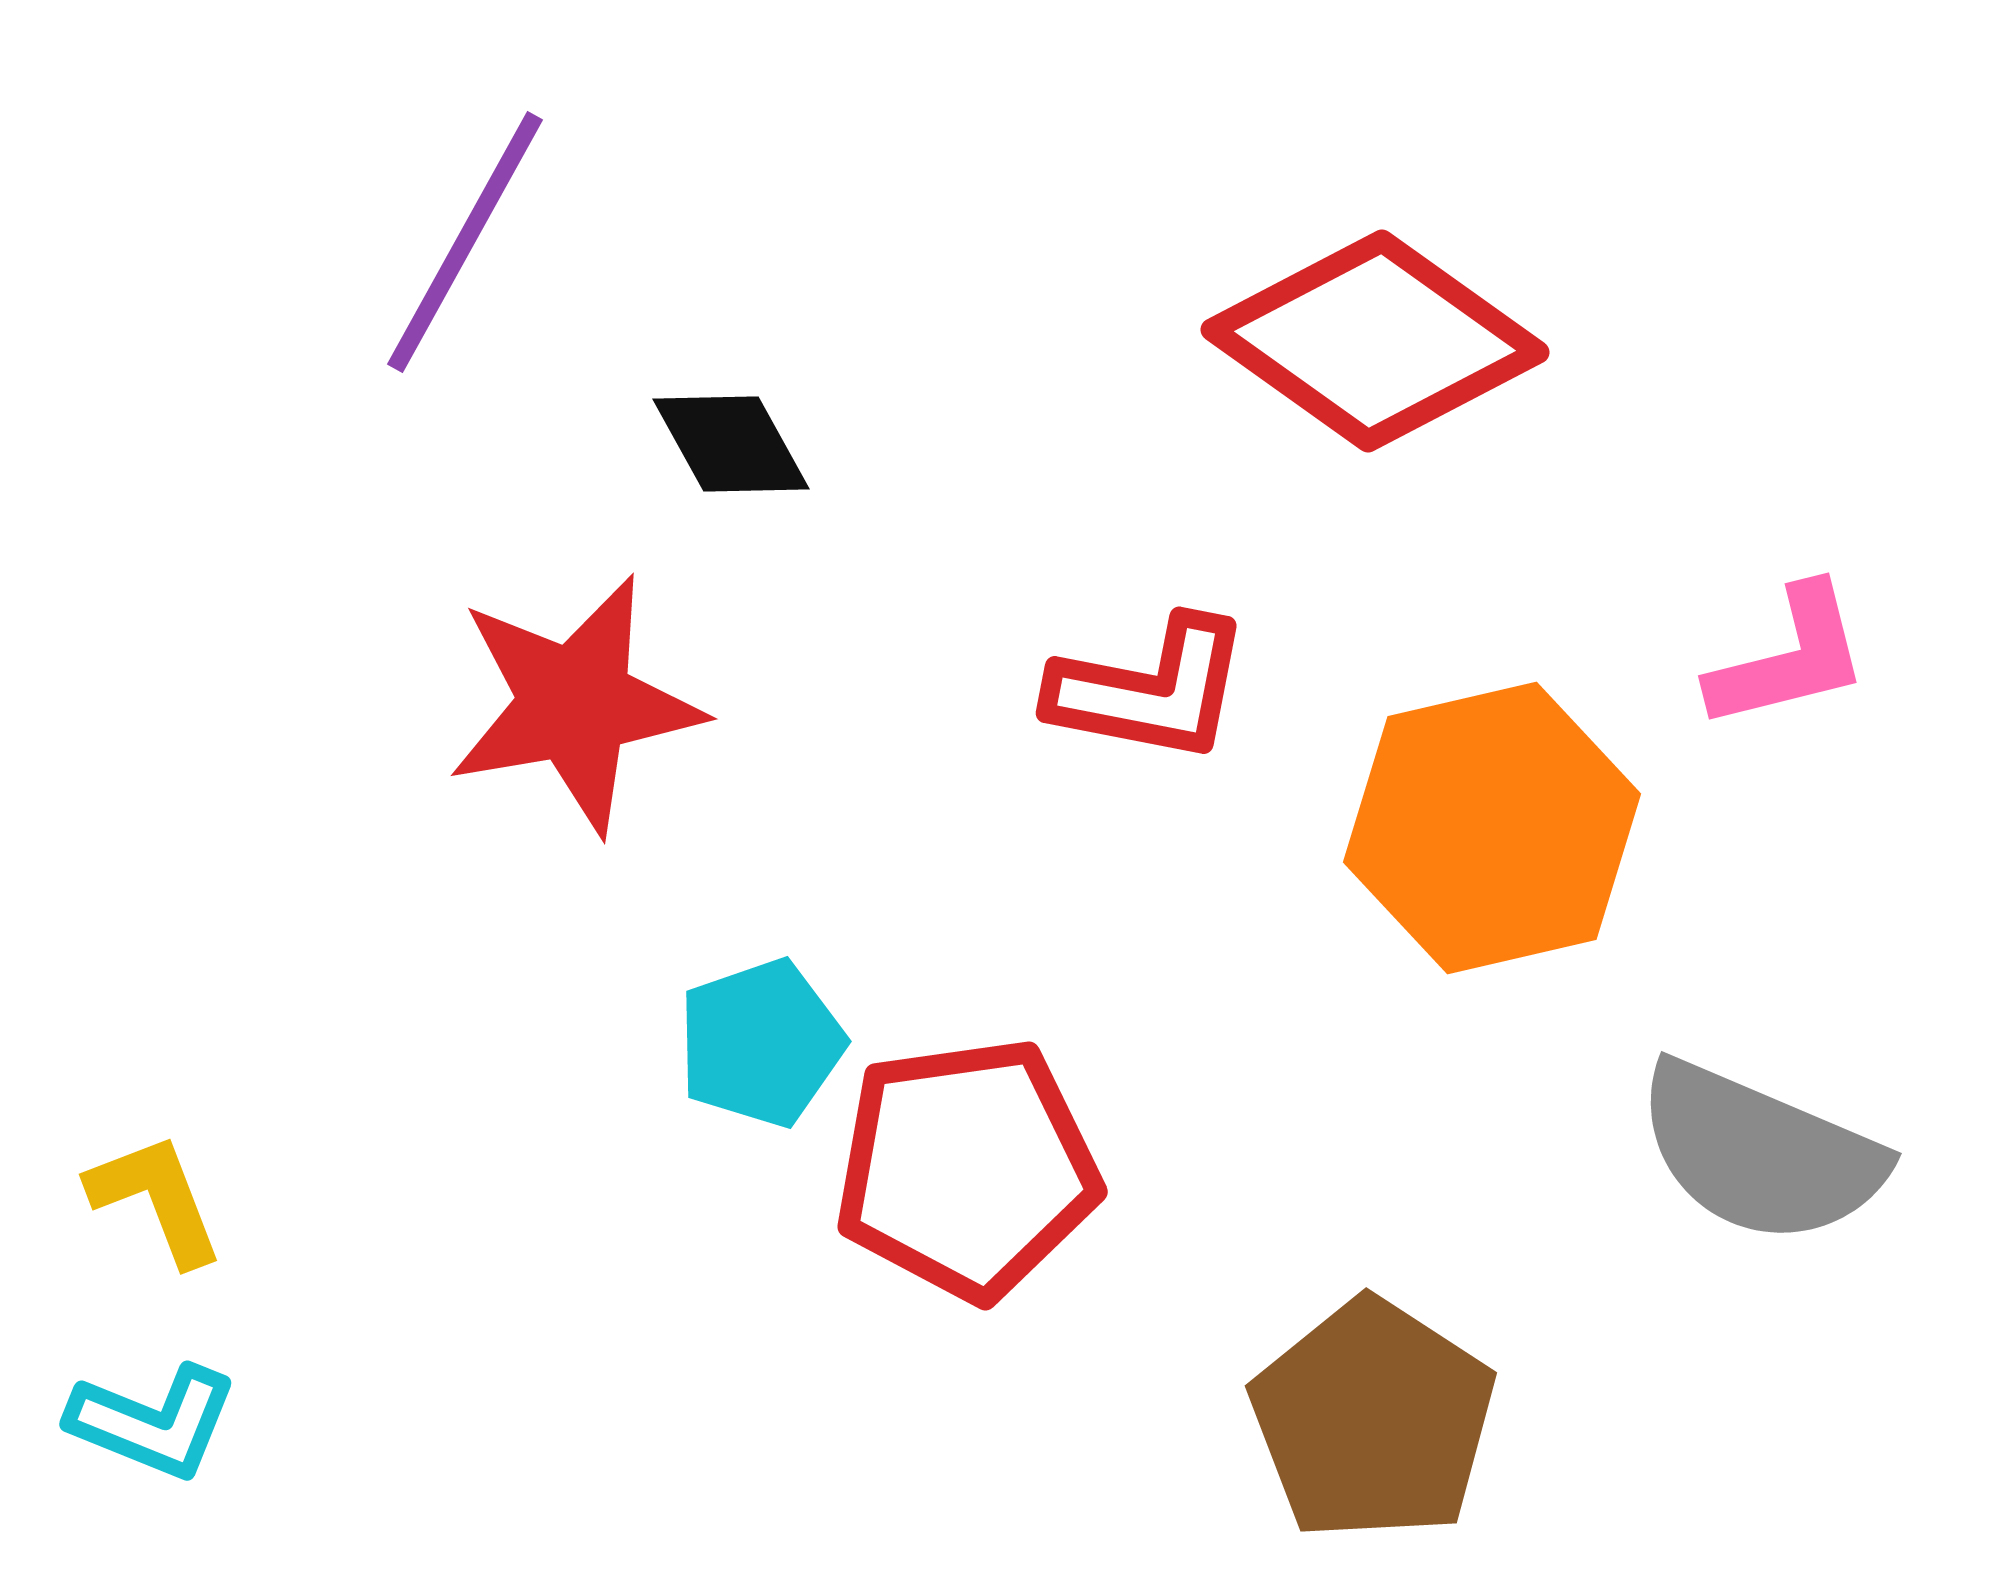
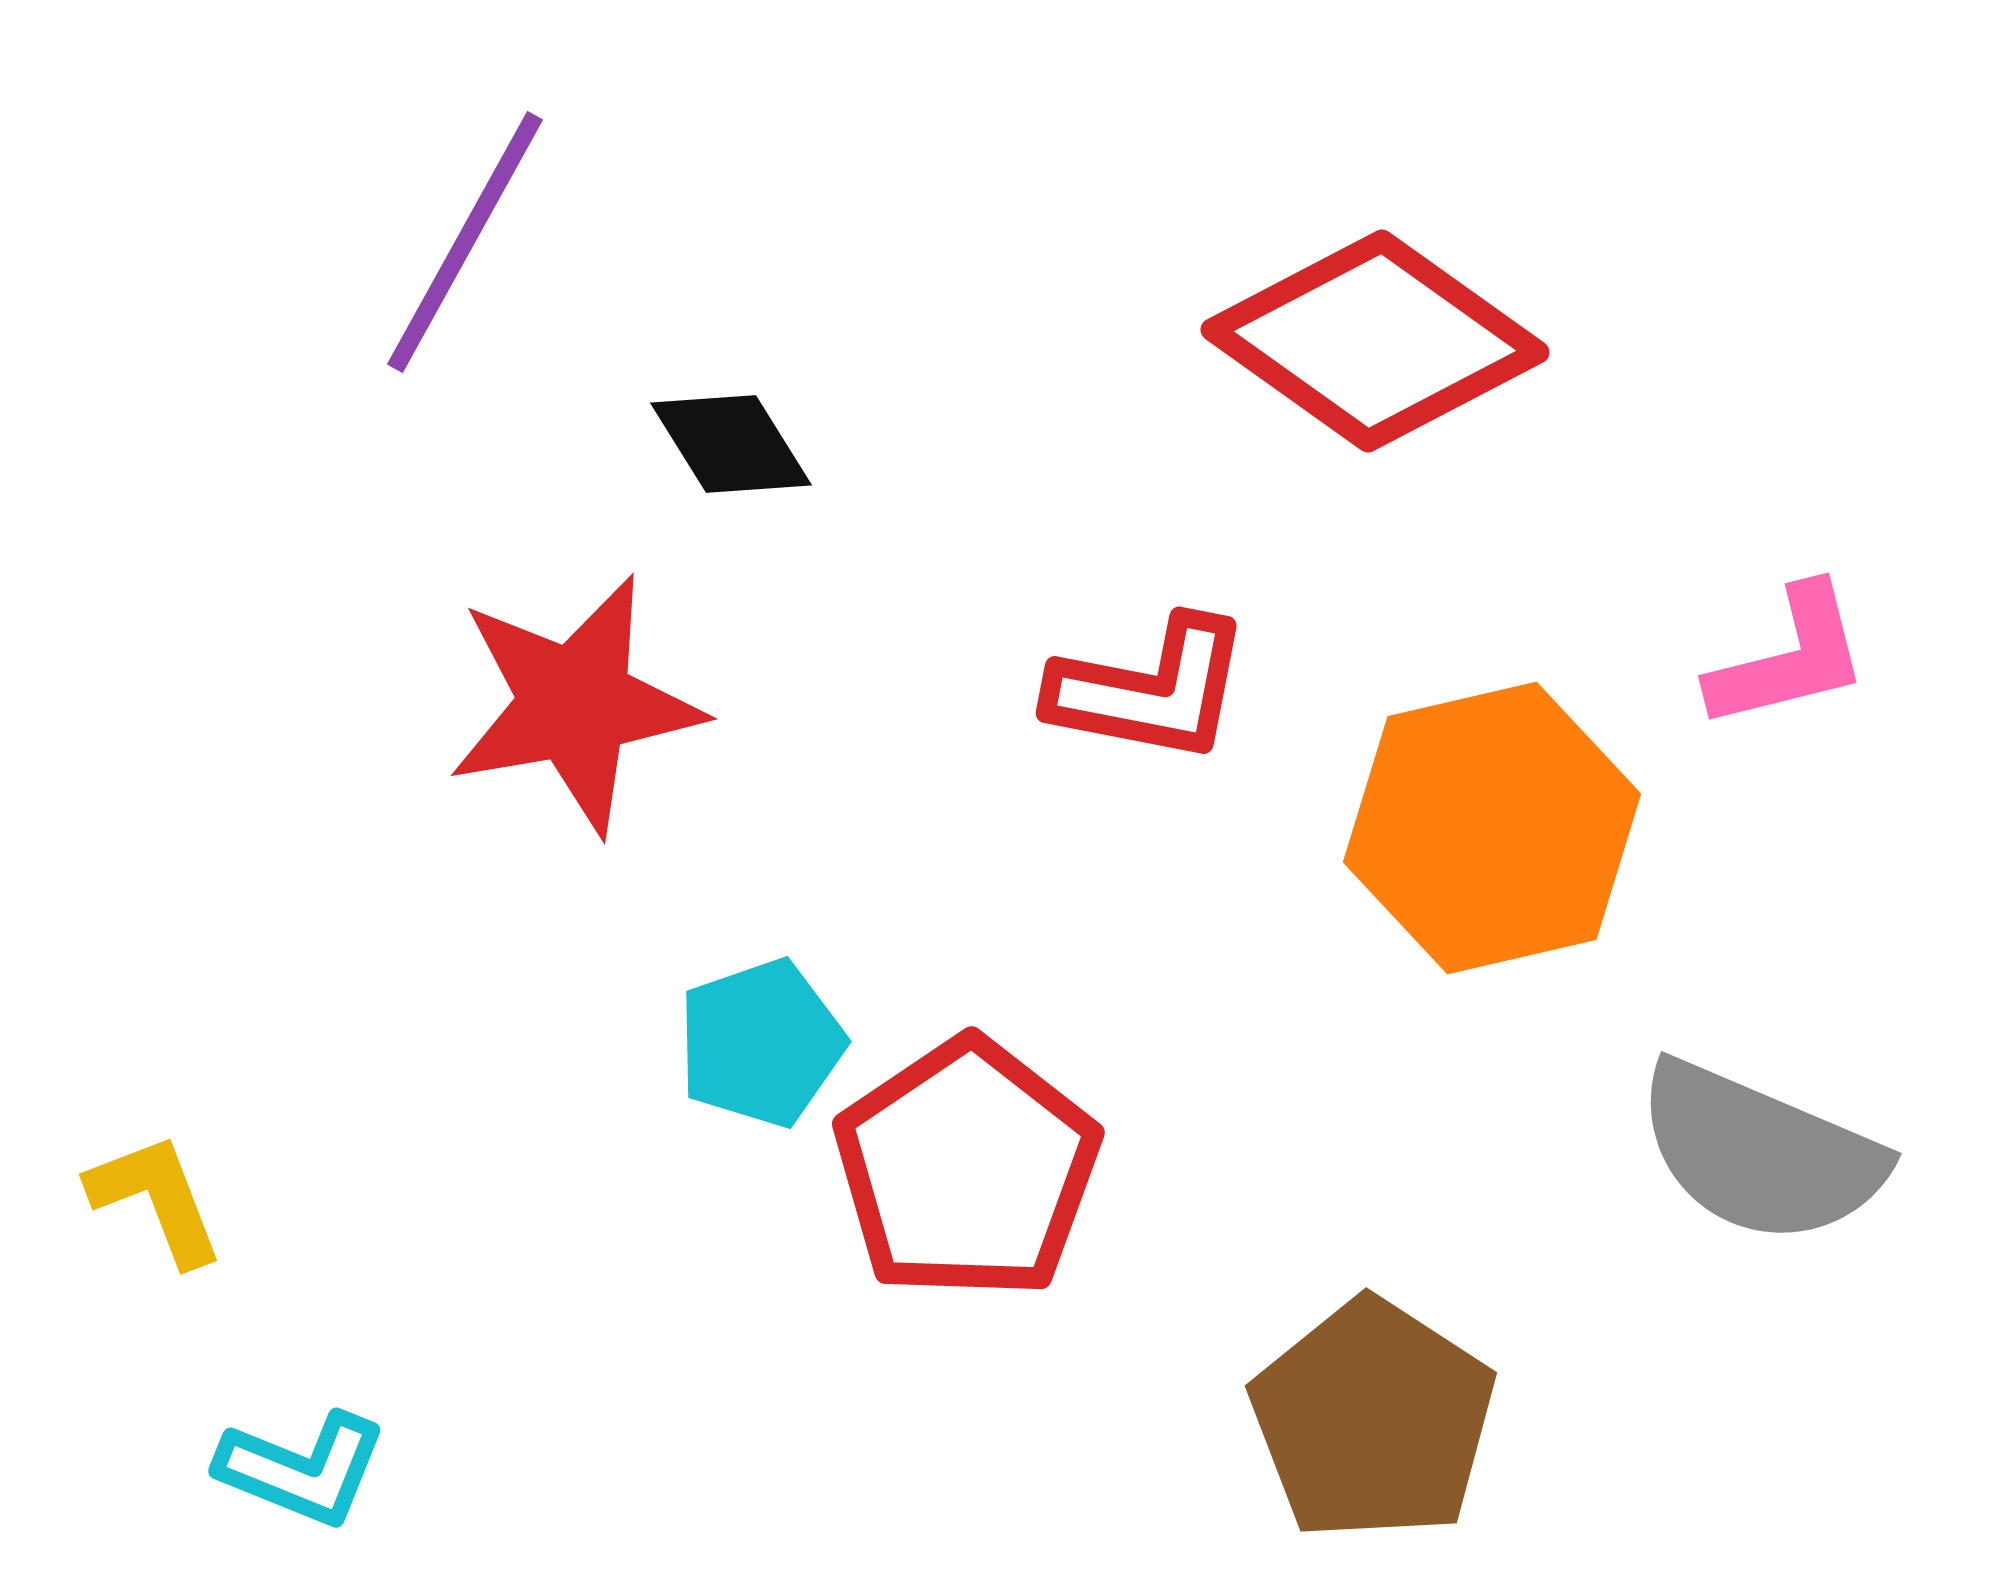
black diamond: rotated 3 degrees counterclockwise
red pentagon: rotated 26 degrees counterclockwise
cyan L-shape: moved 149 px right, 47 px down
